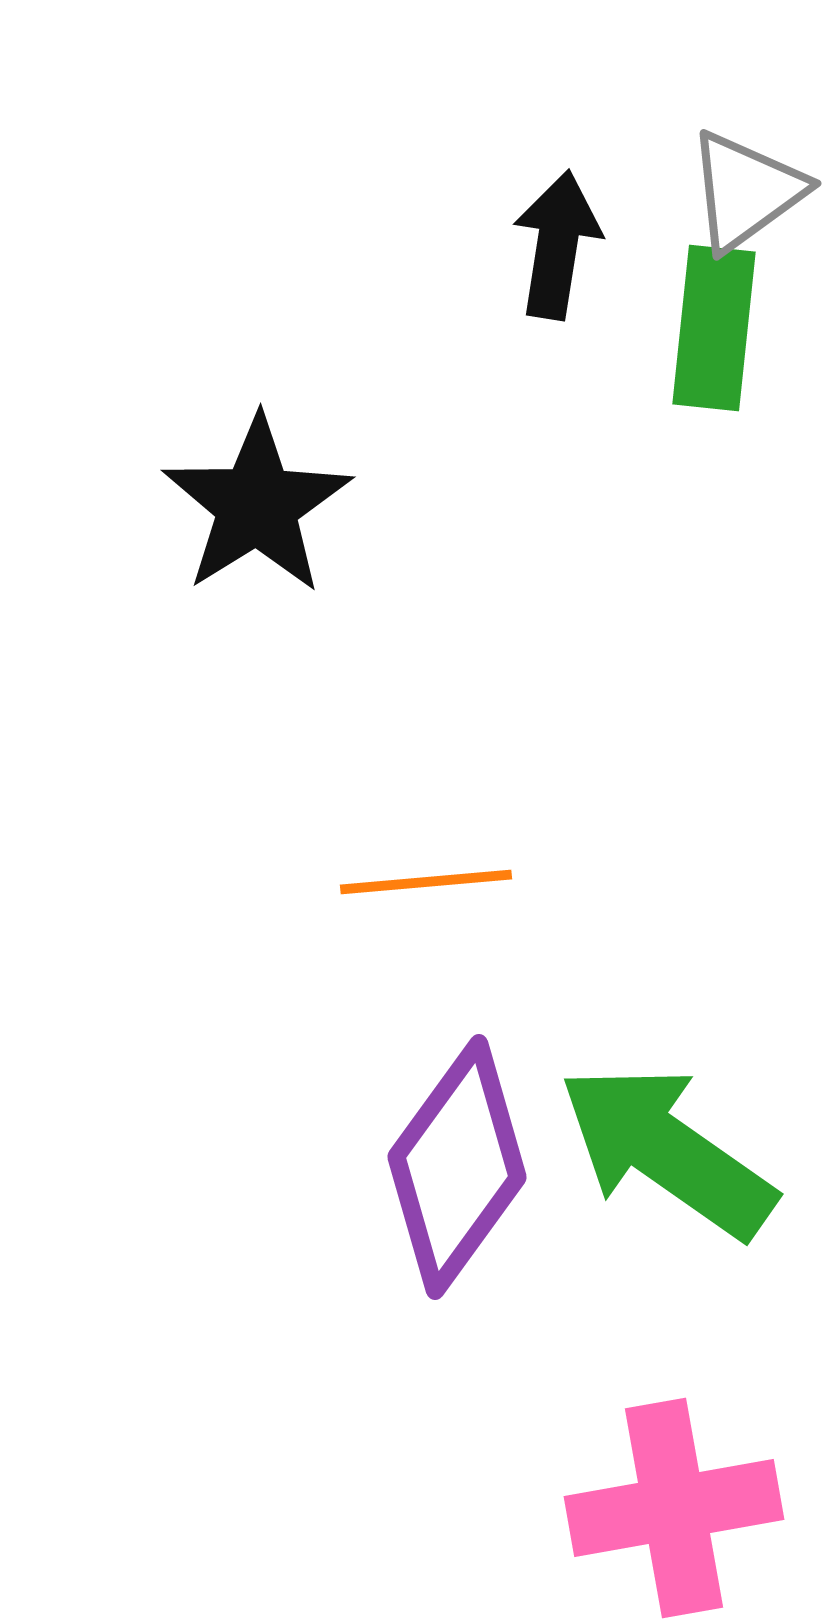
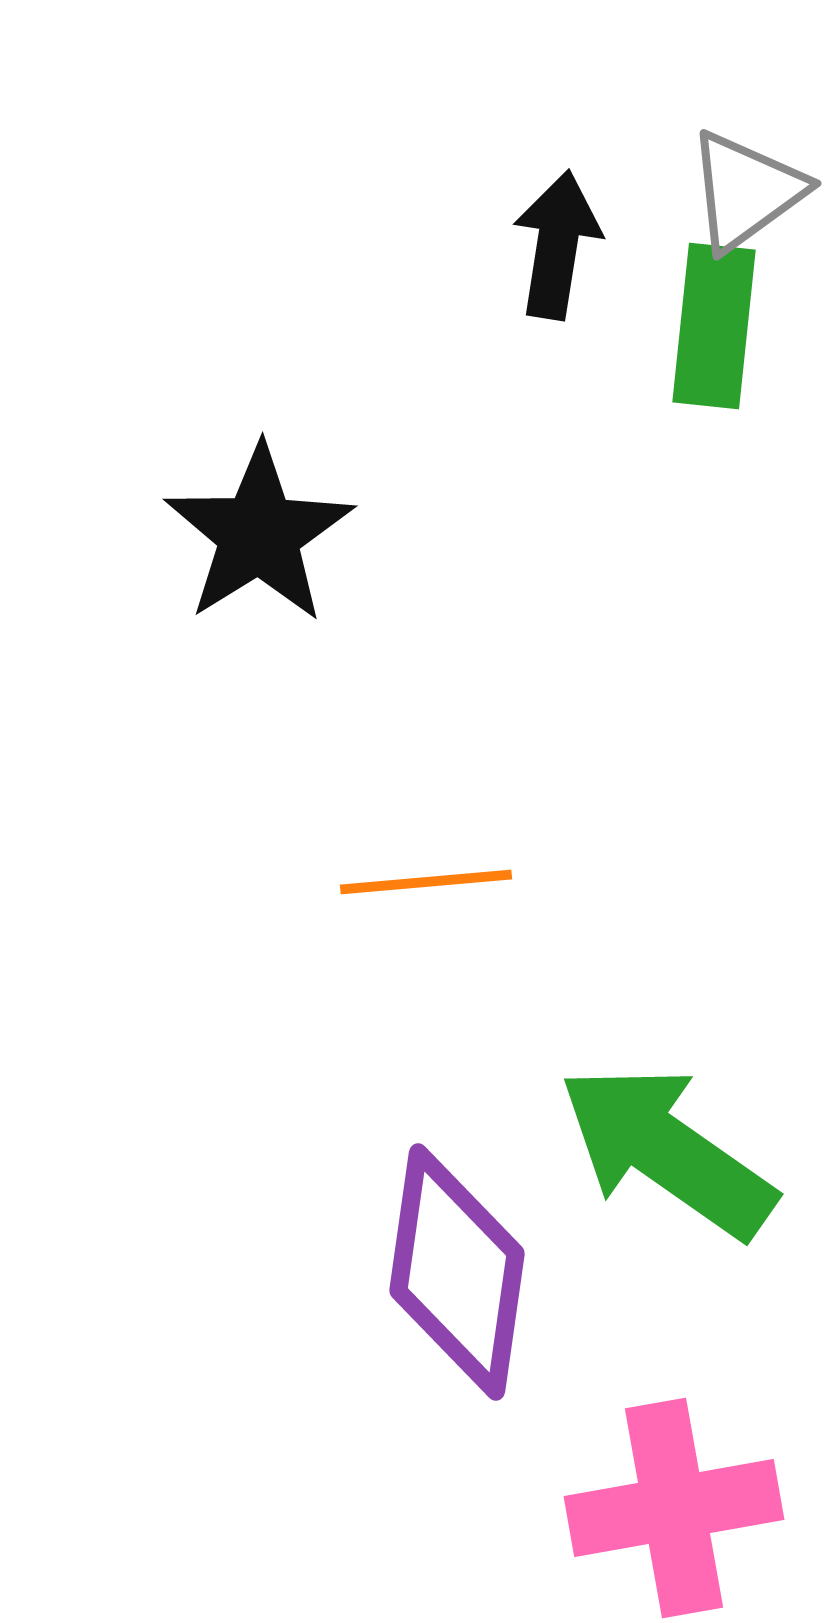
green rectangle: moved 2 px up
black star: moved 2 px right, 29 px down
purple diamond: moved 105 px down; rotated 28 degrees counterclockwise
